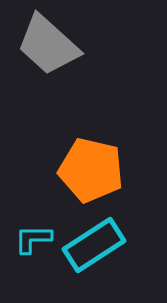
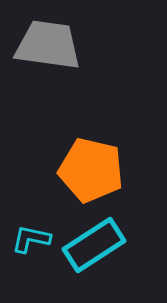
gray trapezoid: rotated 146 degrees clockwise
cyan L-shape: moved 2 px left; rotated 12 degrees clockwise
